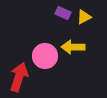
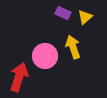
yellow triangle: moved 1 px right; rotated 14 degrees counterclockwise
yellow arrow: rotated 70 degrees clockwise
